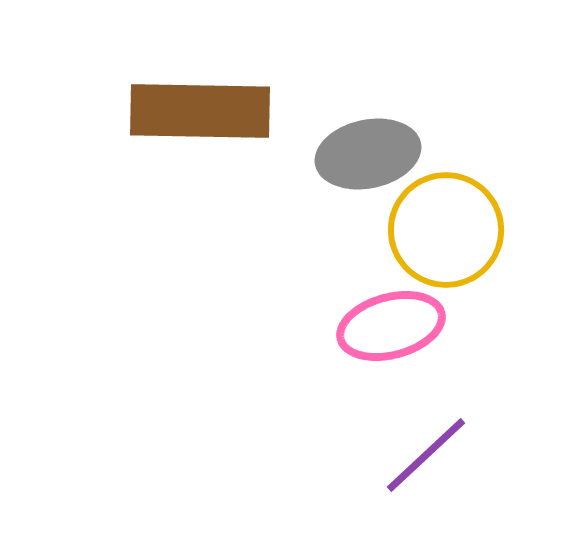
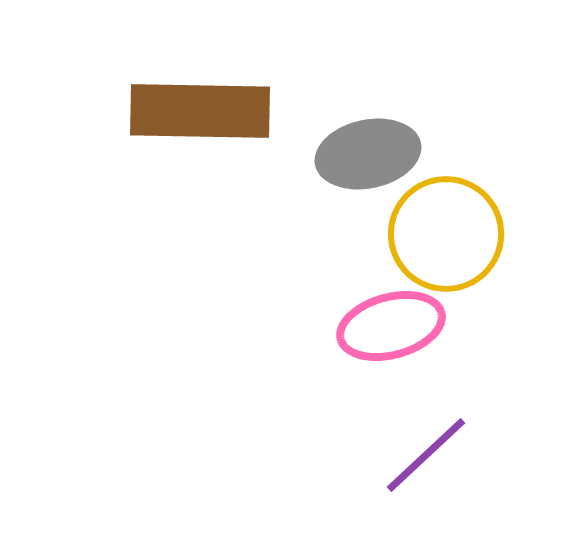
yellow circle: moved 4 px down
